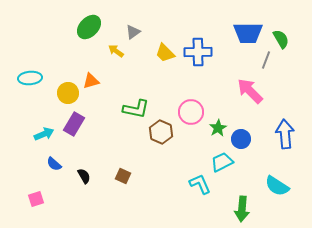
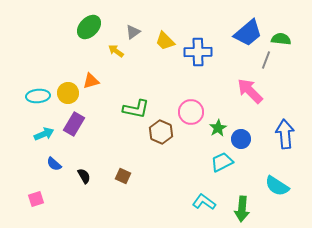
blue trapezoid: rotated 40 degrees counterclockwise
green semicircle: rotated 54 degrees counterclockwise
yellow trapezoid: moved 12 px up
cyan ellipse: moved 8 px right, 18 px down
cyan L-shape: moved 4 px right, 18 px down; rotated 30 degrees counterclockwise
